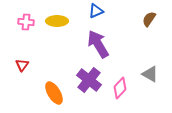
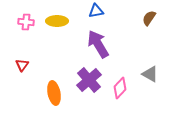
blue triangle: rotated 14 degrees clockwise
brown semicircle: moved 1 px up
purple cross: rotated 10 degrees clockwise
orange ellipse: rotated 20 degrees clockwise
